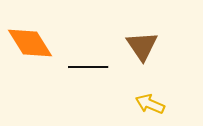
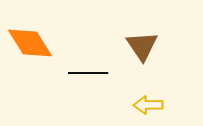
black line: moved 6 px down
yellow arrow: moved 2 px left, 1 px down; rotated 24 degrees counterclockwise
